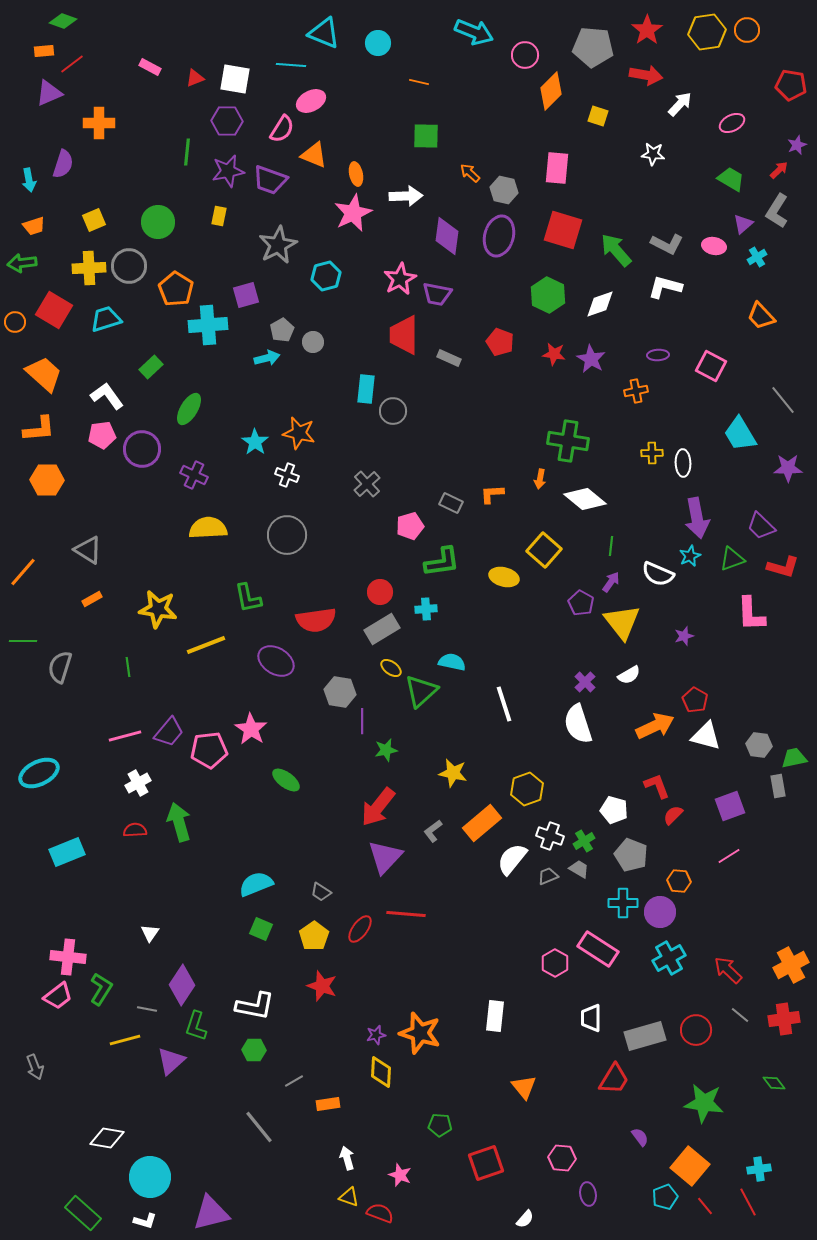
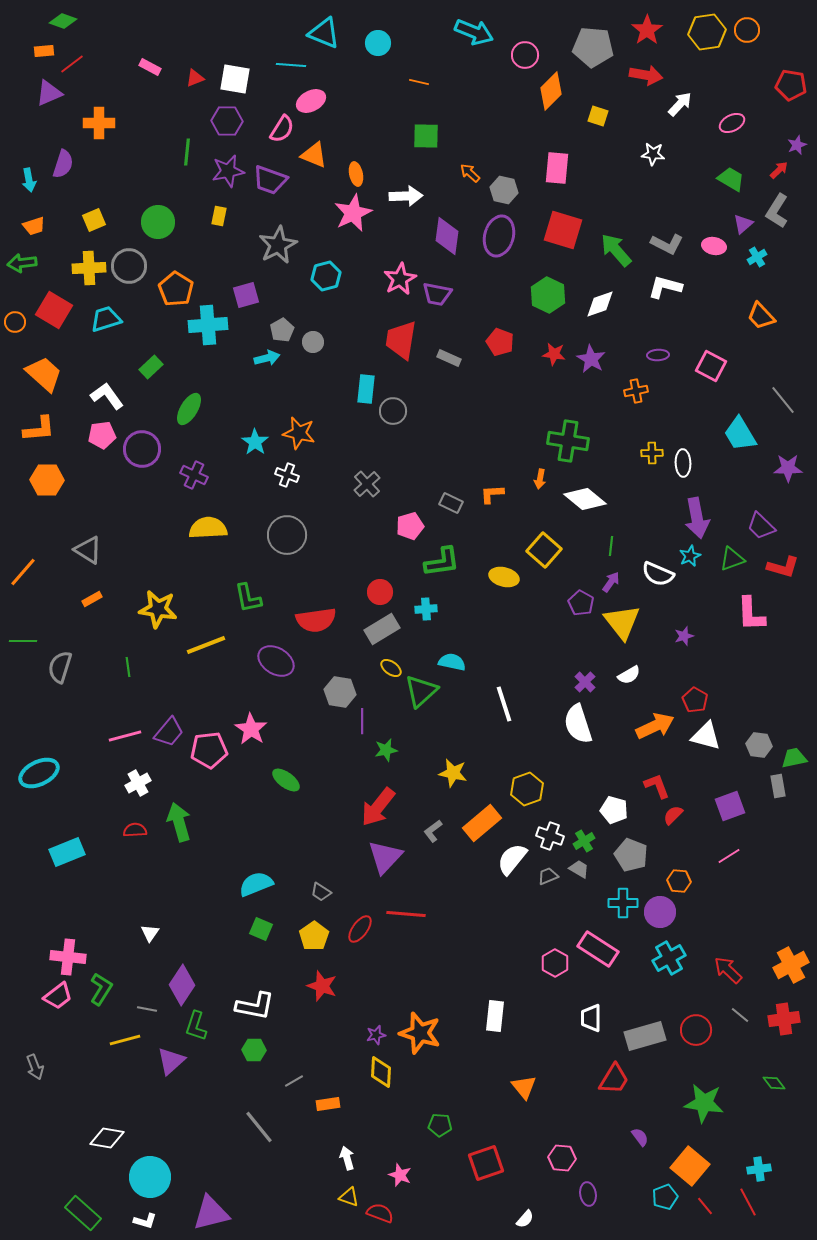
red trapezoid at (404, 335): moved 3 px left, 5 px down; rotated 9 degrees clockwise
